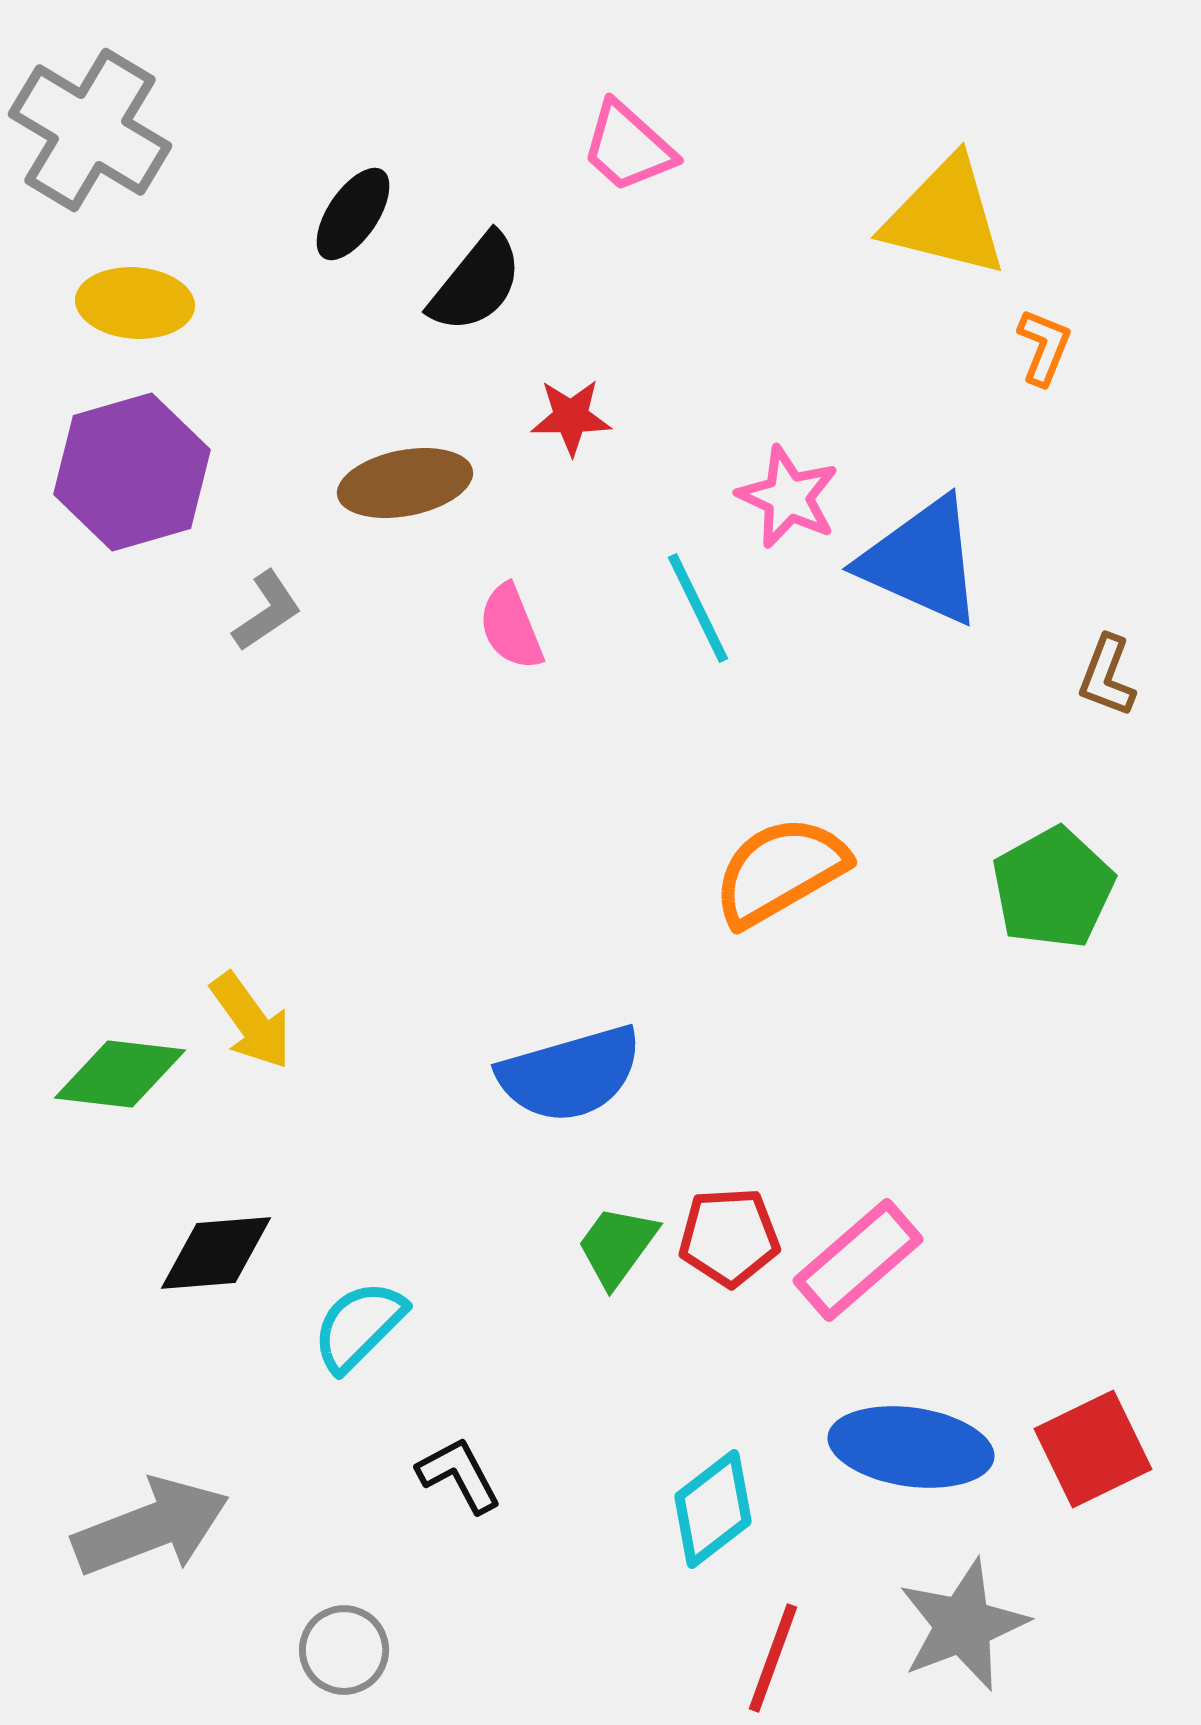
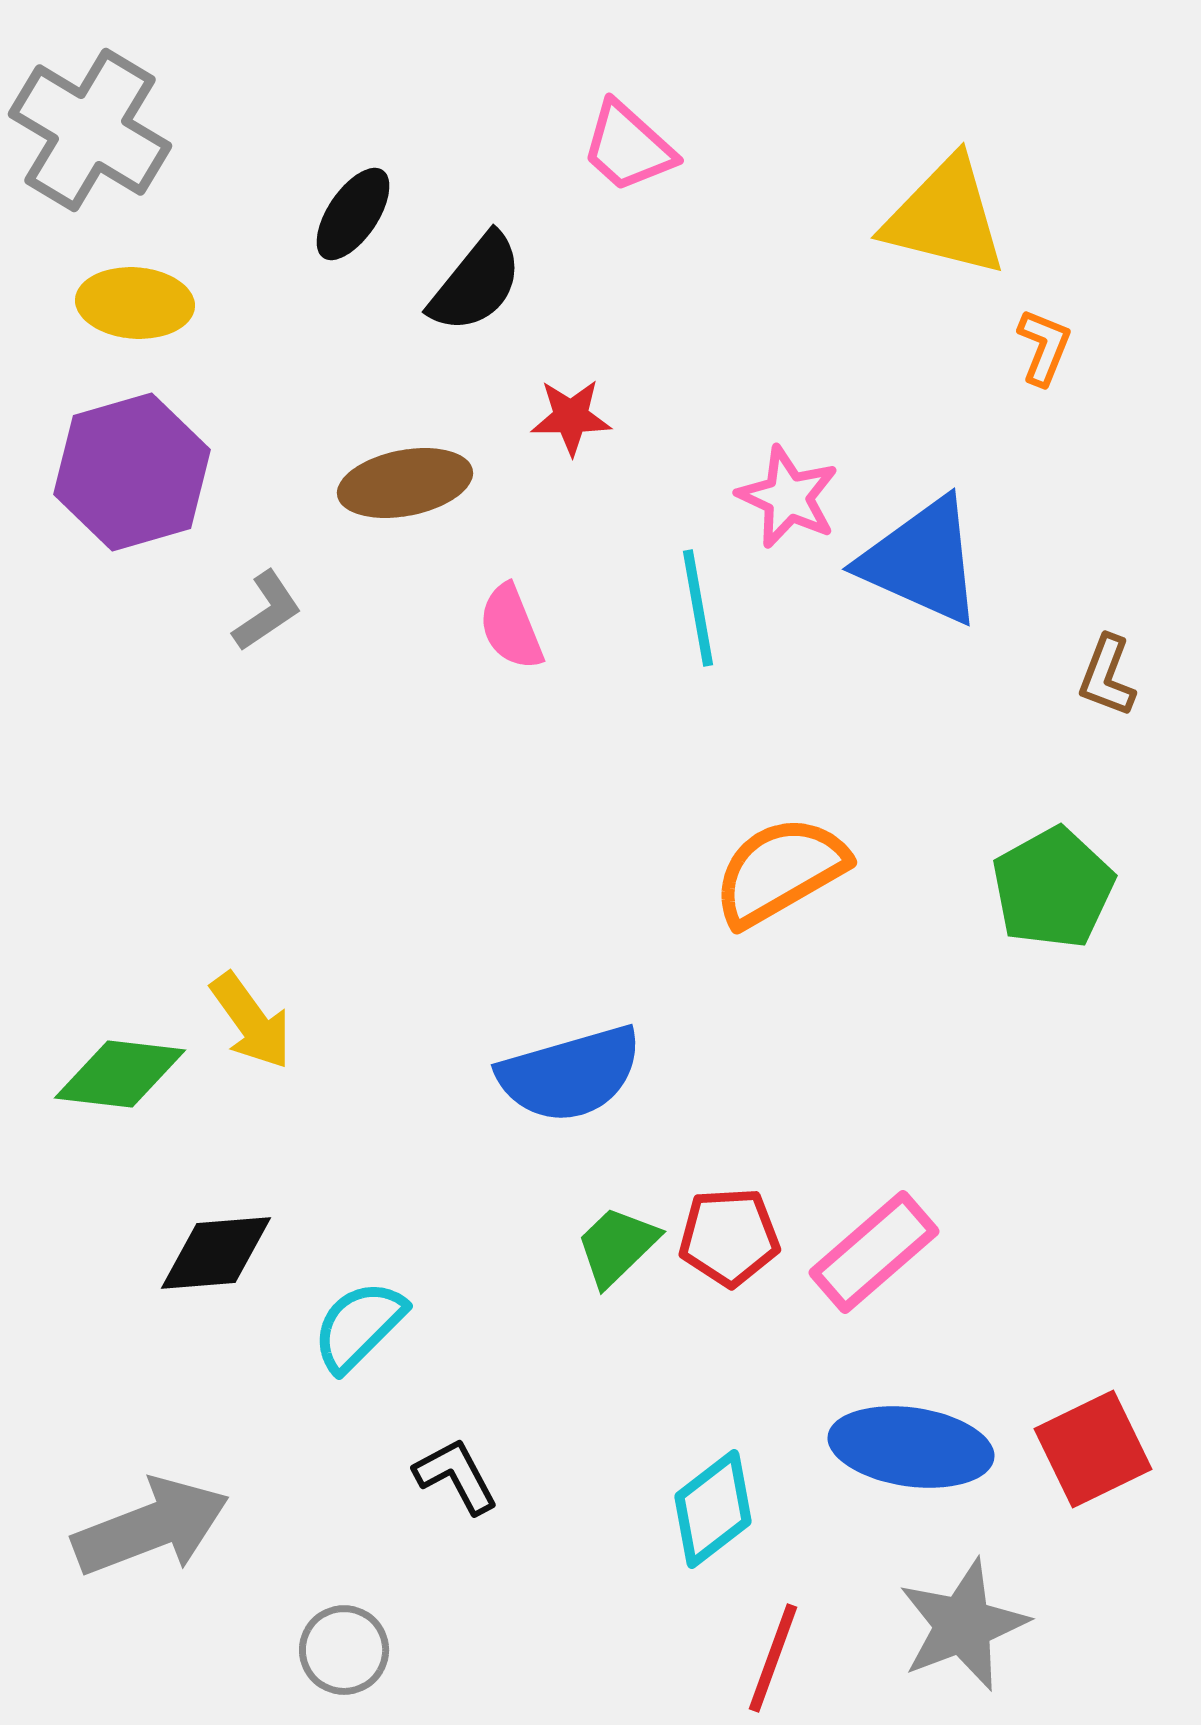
cyan line: rotated 16 degrees clockwise
green trapezoid: rotated 10 degrees clockwise
pink rectangle: moved 16 px right, 8 px up
black L-shape: moved 3 px left, 1 px down
